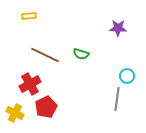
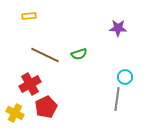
green semicircle: moved 2 px left; rotated 35 degrees counterclockwise
cyan circle: moved 2 px left, 1 px down
